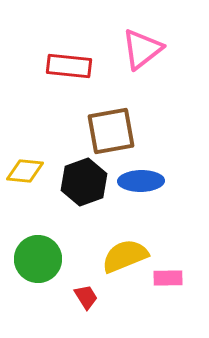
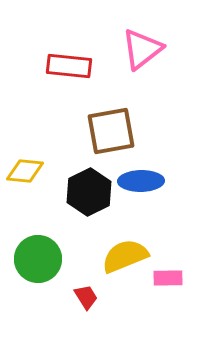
black hexagon: moved 5 px right, 10 px down; rotated 6 degrees counterclockwise
